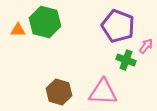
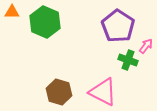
green hexagon: rotated 8 degrees clockwise
purple pentagon: rotated 12 degrees clockwise
orange triangle: moved 6 px left, 18 px up
green cross: moved 2 px right
pink triangle: rotated 24 degrees clockwise
